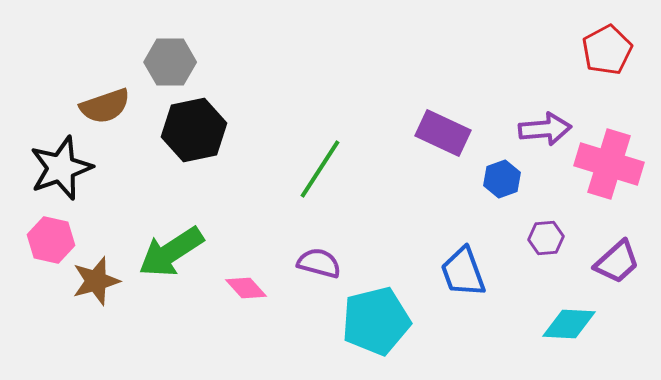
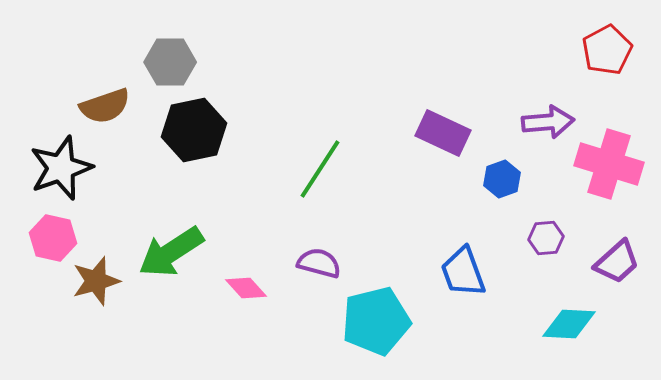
purple arrow: moved 3 px right, 7 px up
pink hexagon: moved 2 px right, 2 px up
